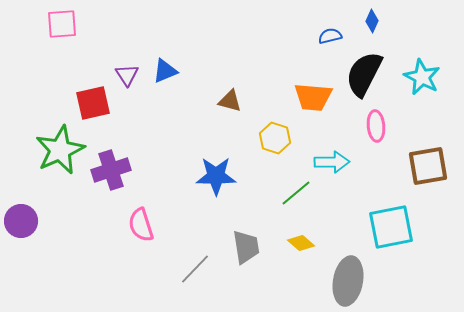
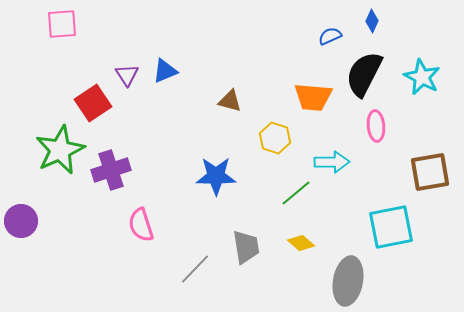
blue semicircle: rotated 10 degrees counterclockwise
red square: rotated 21 degrees counterclockwise
brown square: moved 2 px right, 6 px down
